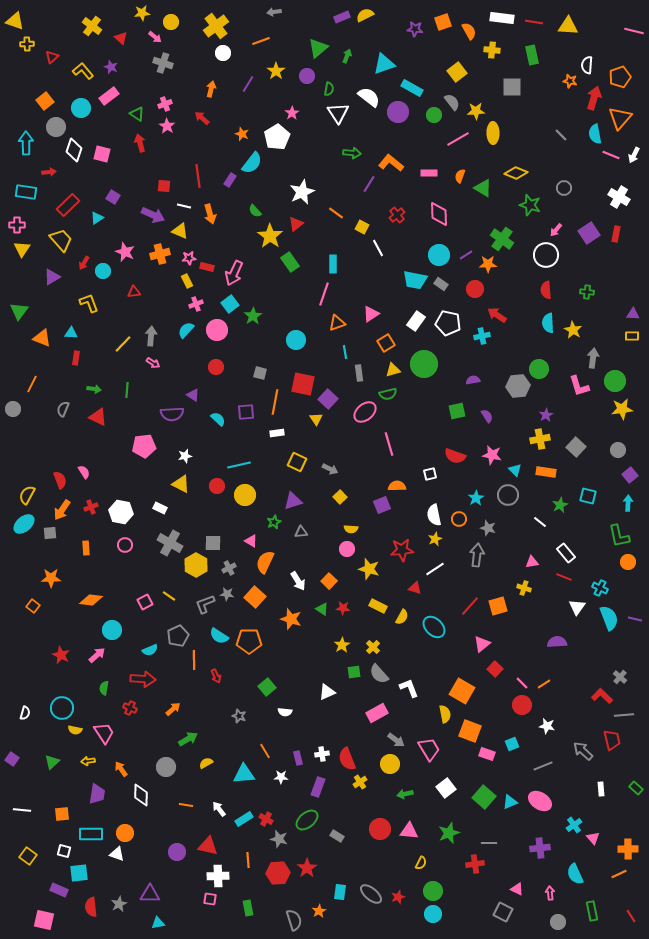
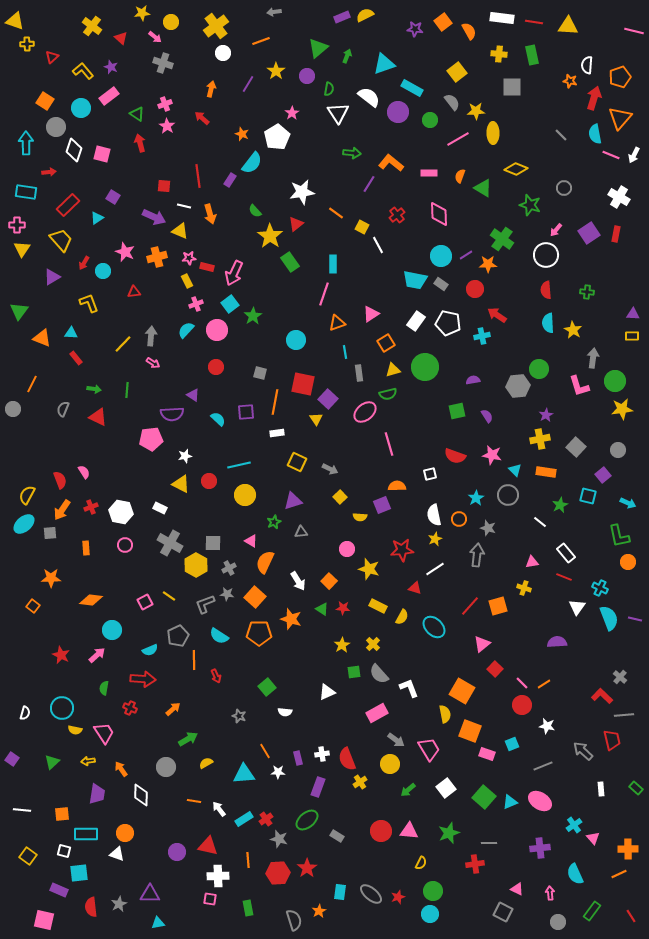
orange square at (443, 22): rotated 18 degrees counterclockwise
yellow cross at (492, 50): moved 7 px right, 4 px down
orange square at (45, 101): rotated 18 degrees counterclockwise
green circle at (434, 115): moved 4 px left, 5 px down
yellow diamond at (516, 173): moved 4 px up
white star at (302, 192): rotated 15 degrees clockwise
purple arrow at (153, 215): moved 1 px right, 2 px down
white line at (378, 248): moved 3 px up
orange cross at (160, 254): moved 3 px left, 3 px down
cyan circle at (439, 255): moved 2 px right, 1 px down
red rectangle at (76, 358): rotated 48 degrees counterclockwise
green circle at (424, 364): moved 1 px right, 3 px down
pink pentagon at (144, 446): moved 7 px right, 7 px up
purple square at (630, 475): moved 27 px left
red circle at (217, 486): moved 8 px left, 5 px up
cyan arrow at (628, 503): rotated 112 degrees clockwise
yellow semicircle at (351, 529): moved 9 px right, 12 px up
orange pentagon at (249, 641): moved 10 px right, 8 px up
yellow cross at (373, 647): moved 3 px up
white star at (281, 777): moved 3 px left, 5 px up
green arrow at (405, 794): moved 3 px right, 4 px up; rotated 28 degrees counterclockwise
orange line at (186, 805): moved 8 px right, 4 px up
red cross at (266, 819): rotated 24 degrees clockwise
red circle at (380, 829): moved 1 px right, 2 px down
cyan rectangle at (91, 834): moved 5 px left
green rectangle at (592, 911): rotated 48 degrees clockwise
cyan circle at (433, 914): moved 3 px left
